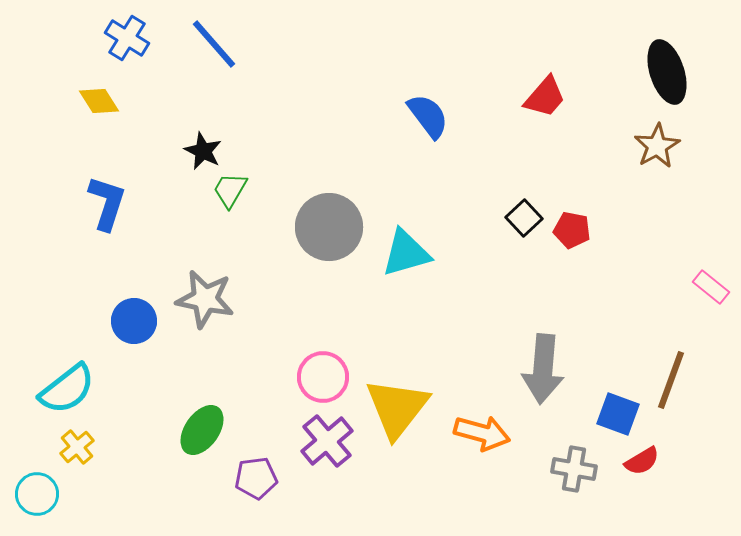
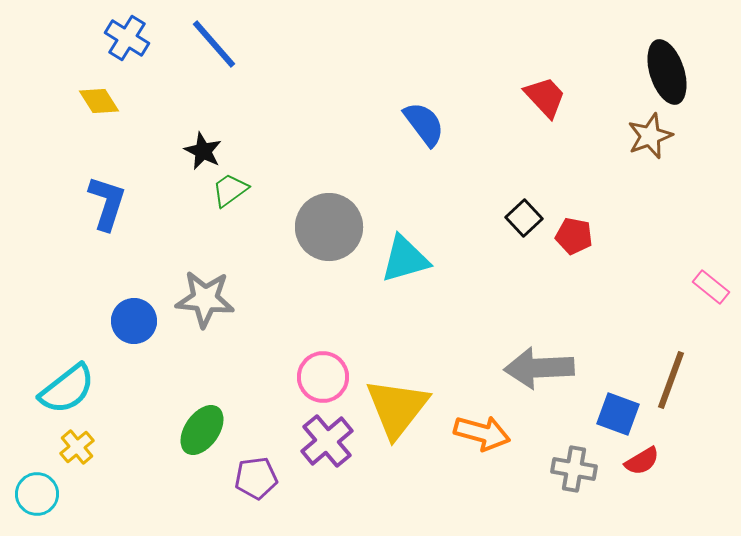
red trapezoid: rotated 84 degrees counterclockwise
blue semicircle: moved 4 px left, 8 px down
brown star: moved 7 px left, 10 px up; rotated 9 degrees clockwise
green trapezoid: rotated 24 degrees clockwise
red pentagon: moved 2 px right, 6 px down
cyan triangle: moved 1 px left, 6 px down
gray star: rotated 6 degrees counterclockwise
gray arrow: moved 4 px left, 1 px up; rotated 82 degrees clockwise
